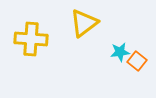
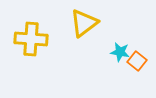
cyan star: rotated 18 degrees clockwise
